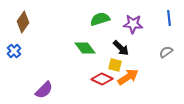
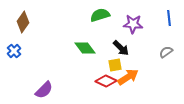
green semicircle: moved 4 px up
yellow square: rotated 24 degrees counterclockwise
red diamond: moved 4 px right, 2 px down
